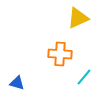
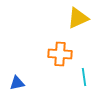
cyan line: rotated 48 degrees counterclockwise
blue triangle: rotated 28 degrees counterclockwise
